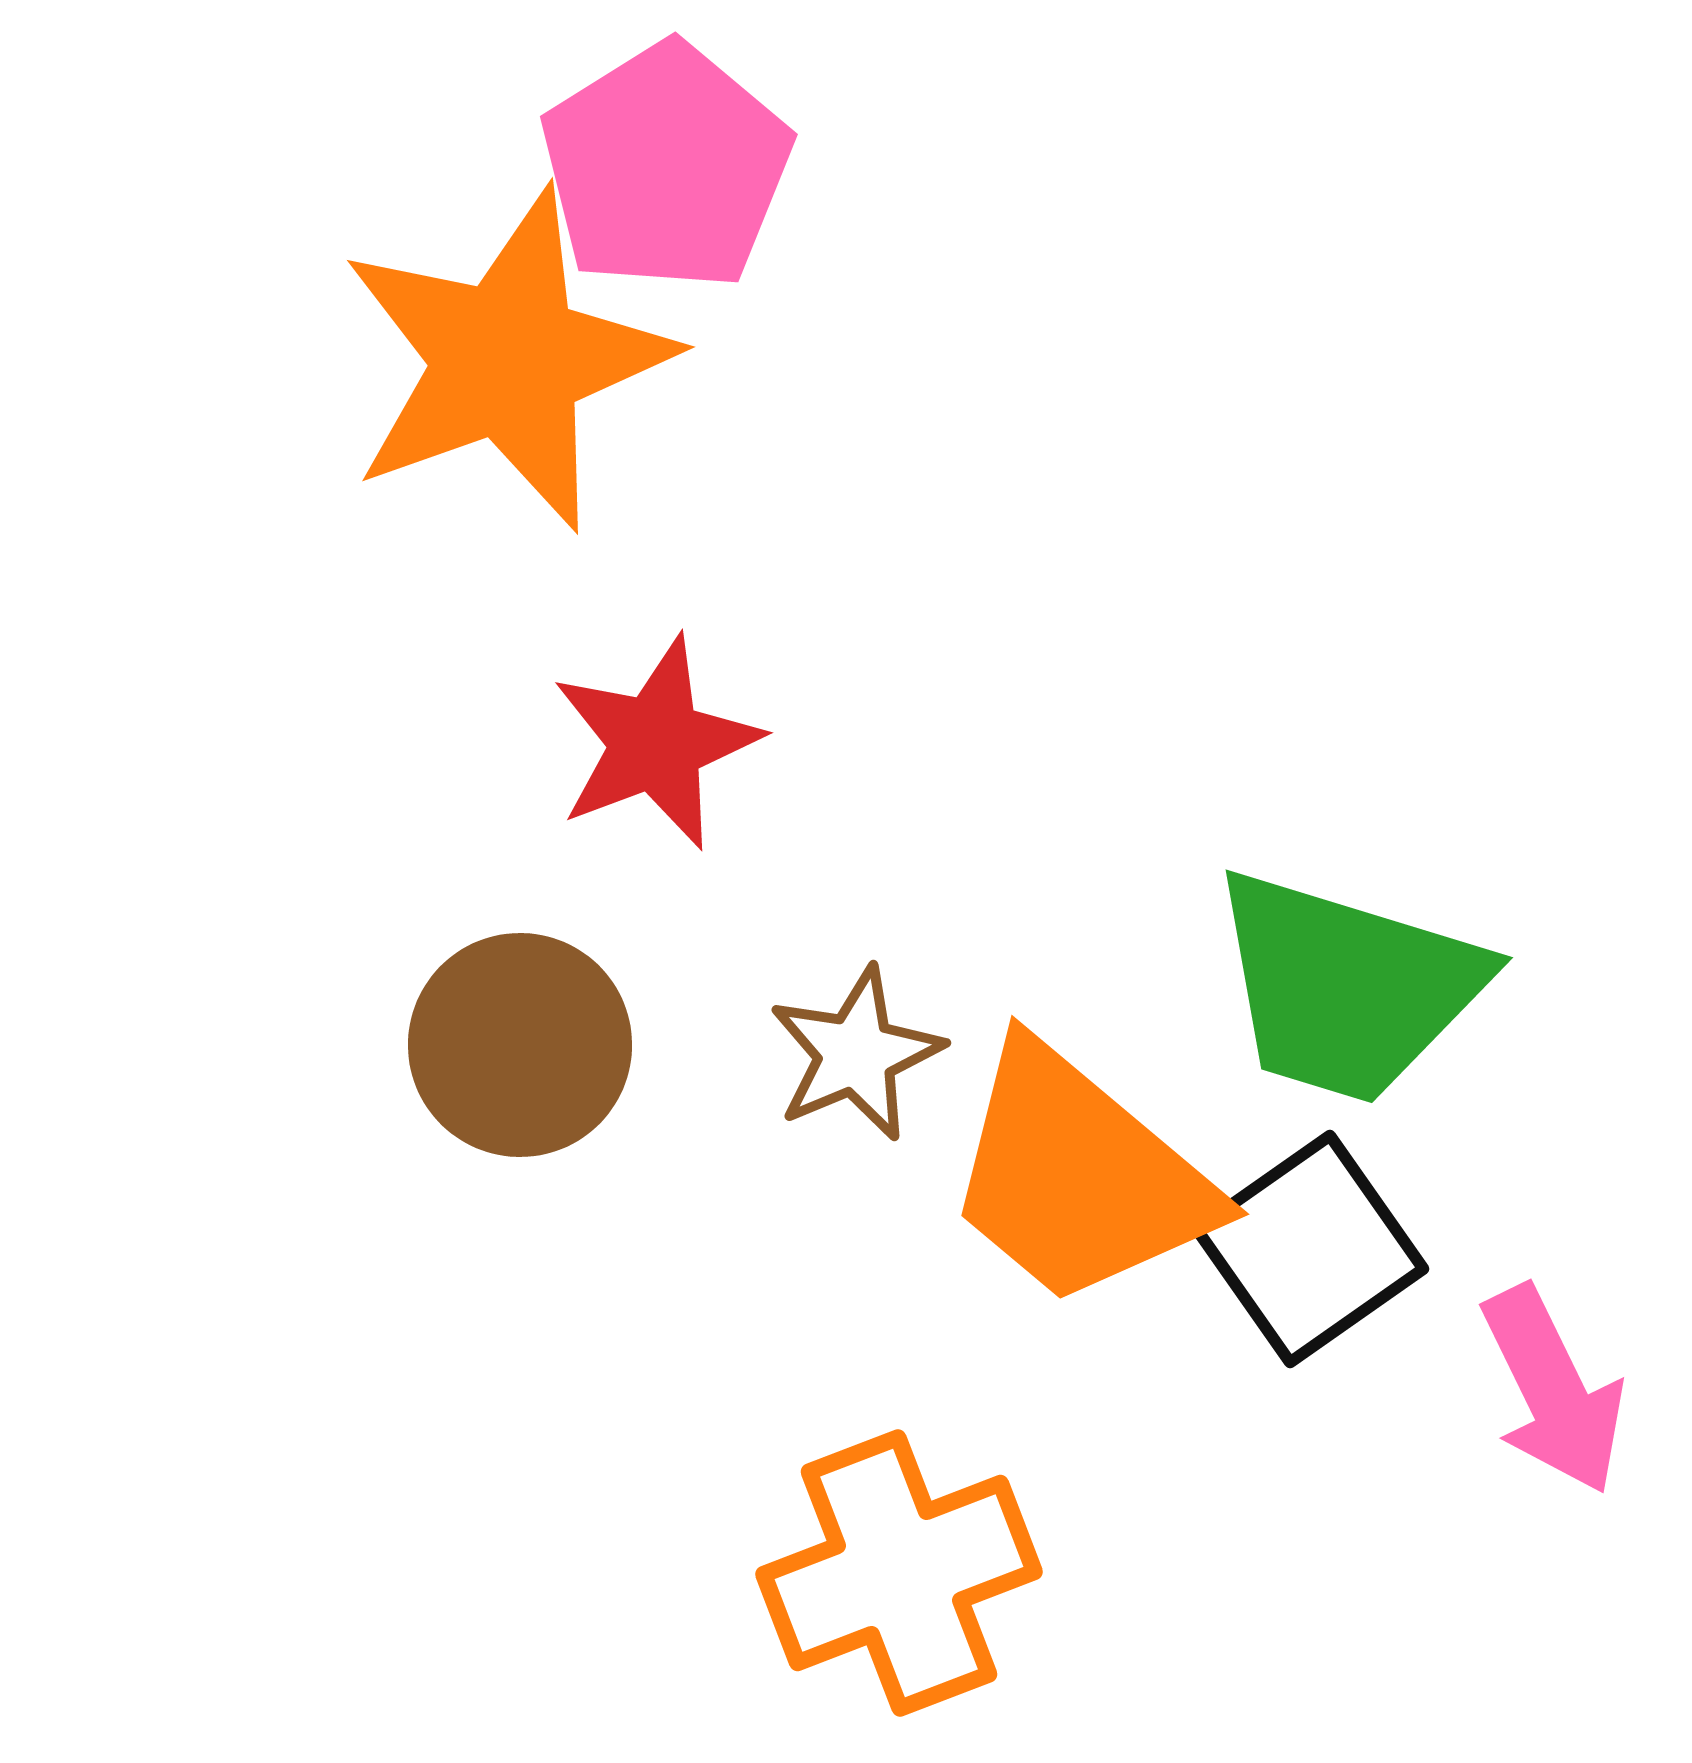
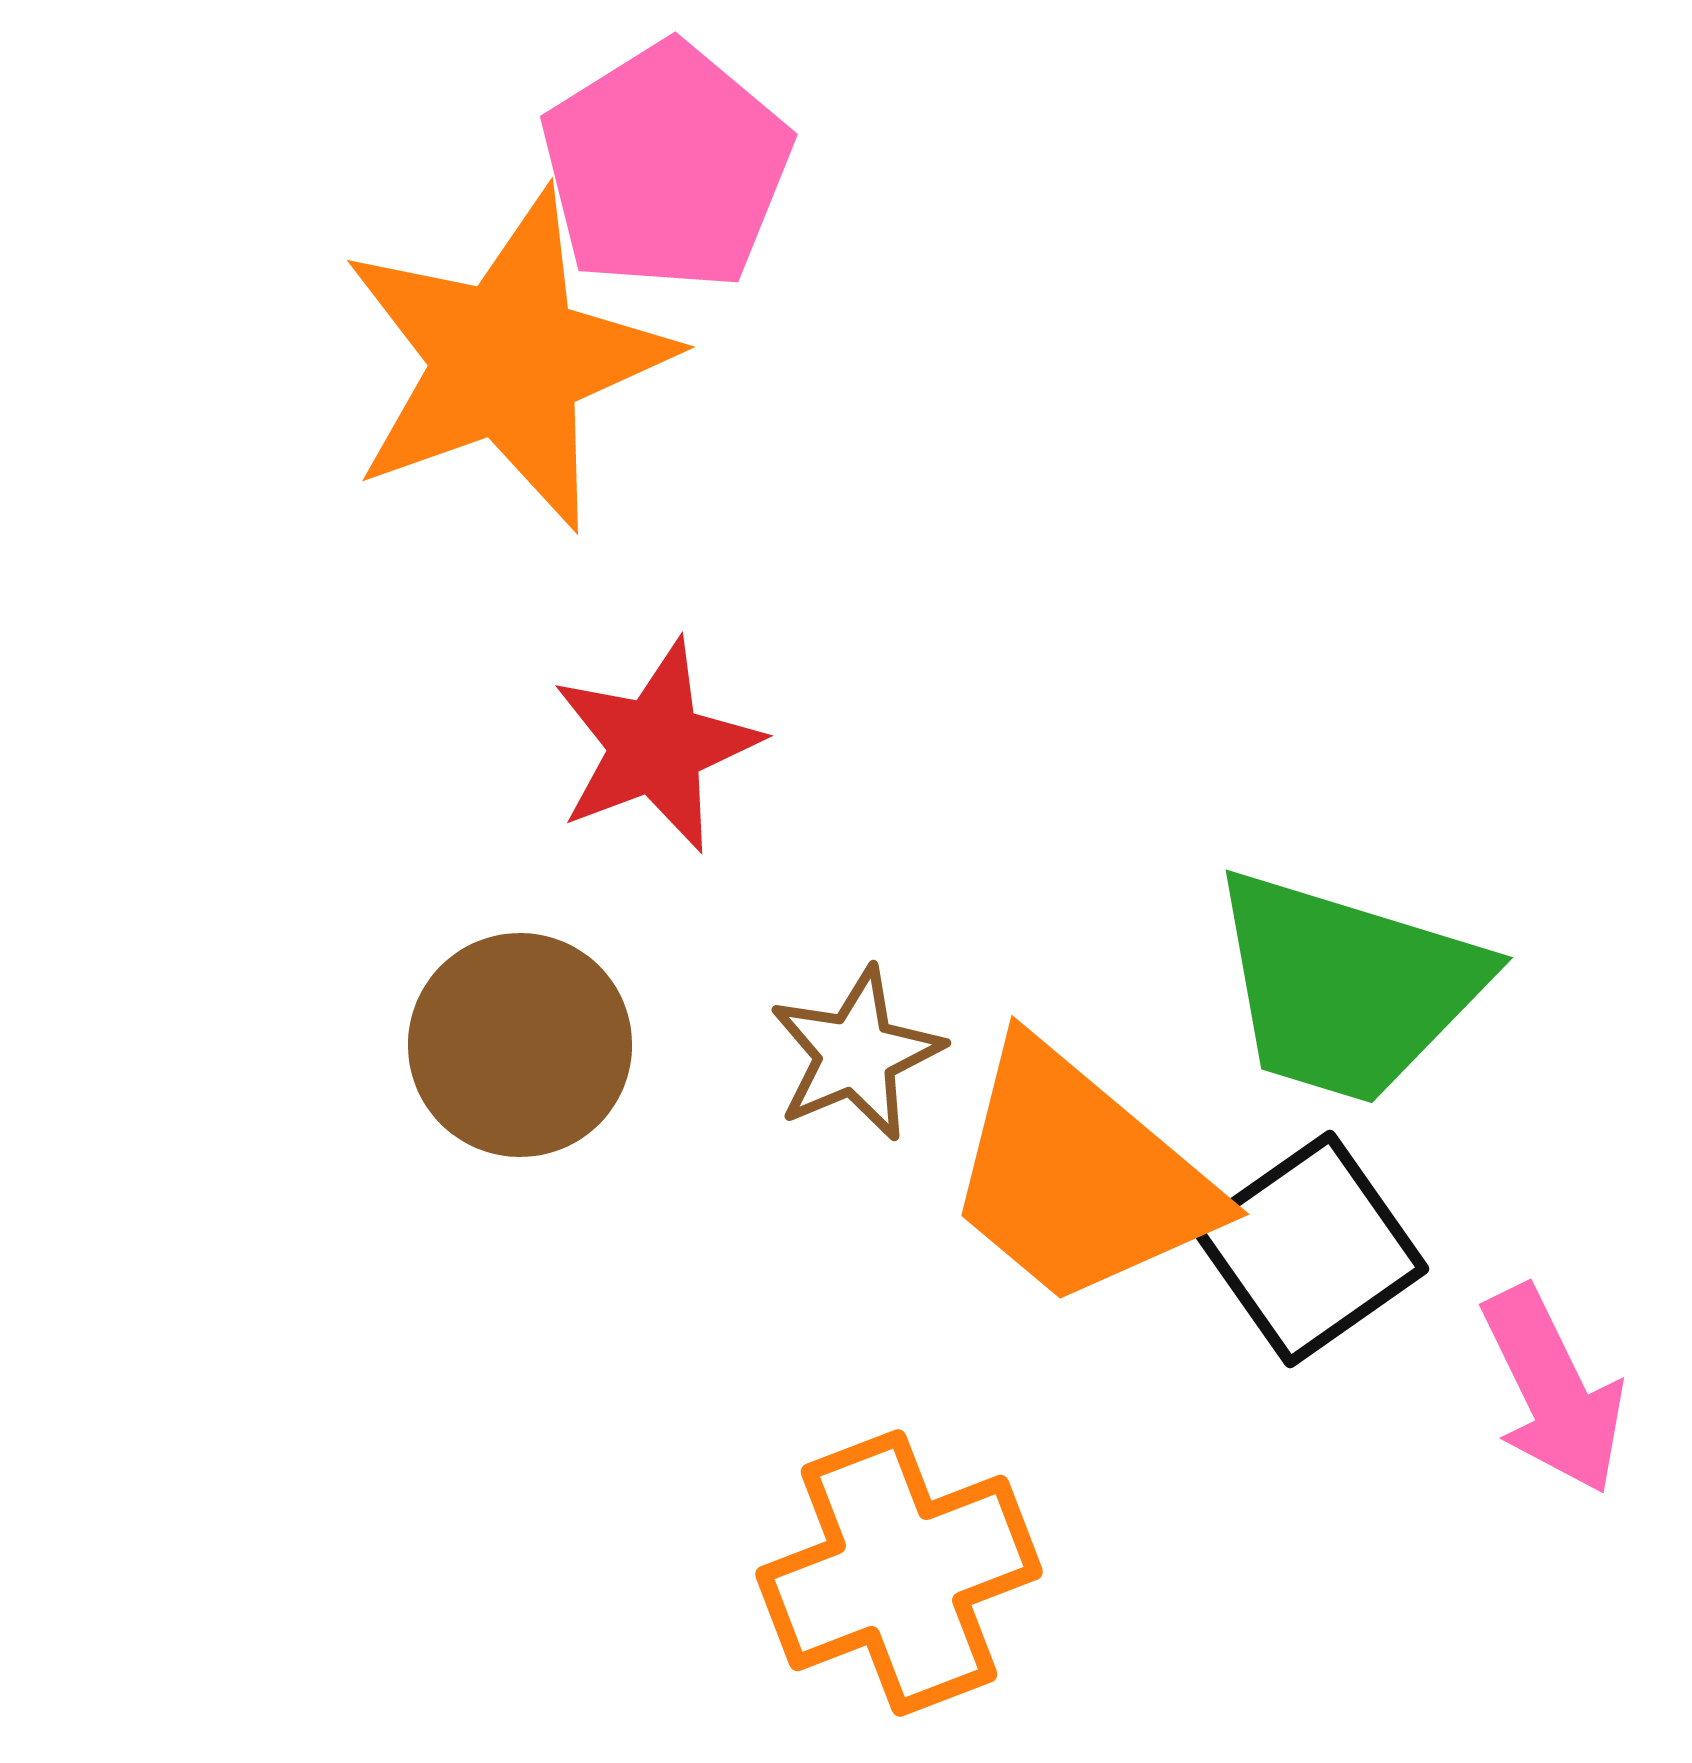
red star: moved 3 px down
